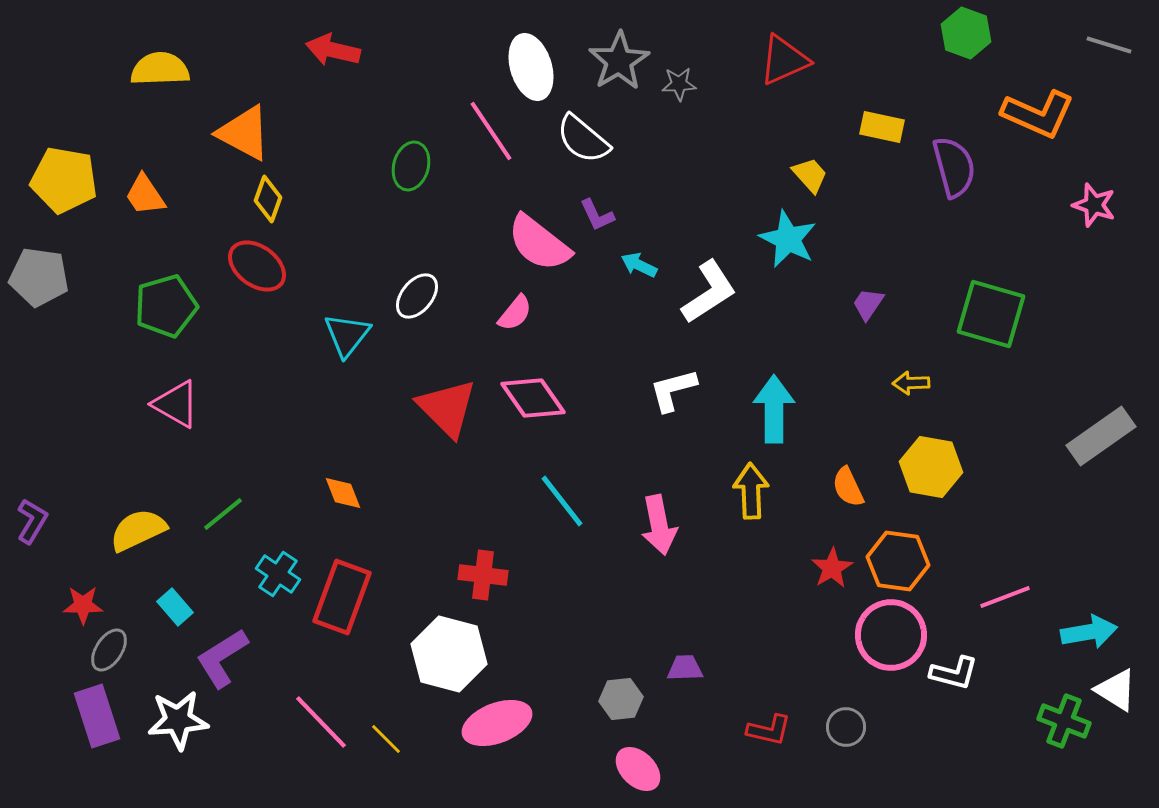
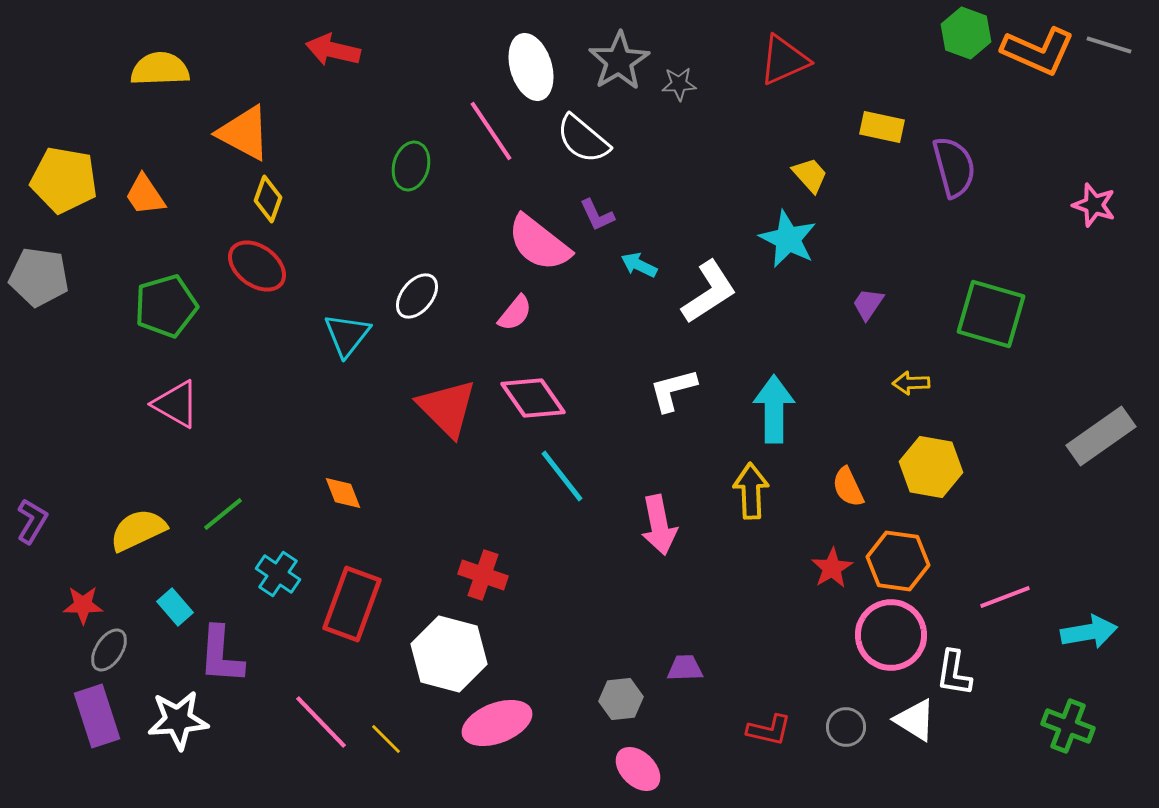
orange L-shape at (1038, 114): moved 63 px up
cyan line at (562, 501): moved 25 px up
red cross at (483, 575): rotated 12 degrees clockwise
red rectangle at (342, 597): moved 10 px right, 7 px down
purple L-shape at (222, 658): moved 1 px left, 3 px up; rotated 54 degrees counterclockwise
white L-shape at (954, 673): rotated 84 degrees clockwise
white triangle at (1116, 690): moved 201 px left, 30 px down
green cross at (1064, 721): moved 4 px right, 5 px down
